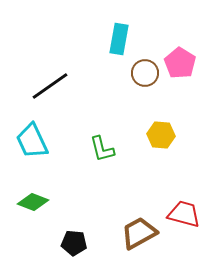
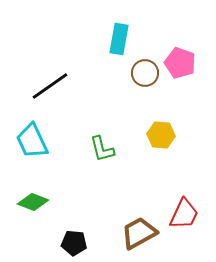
pink pentagon: rotated 12 degrees counterclockwise
red trapezoid: rotated 100 degrees clockwise
